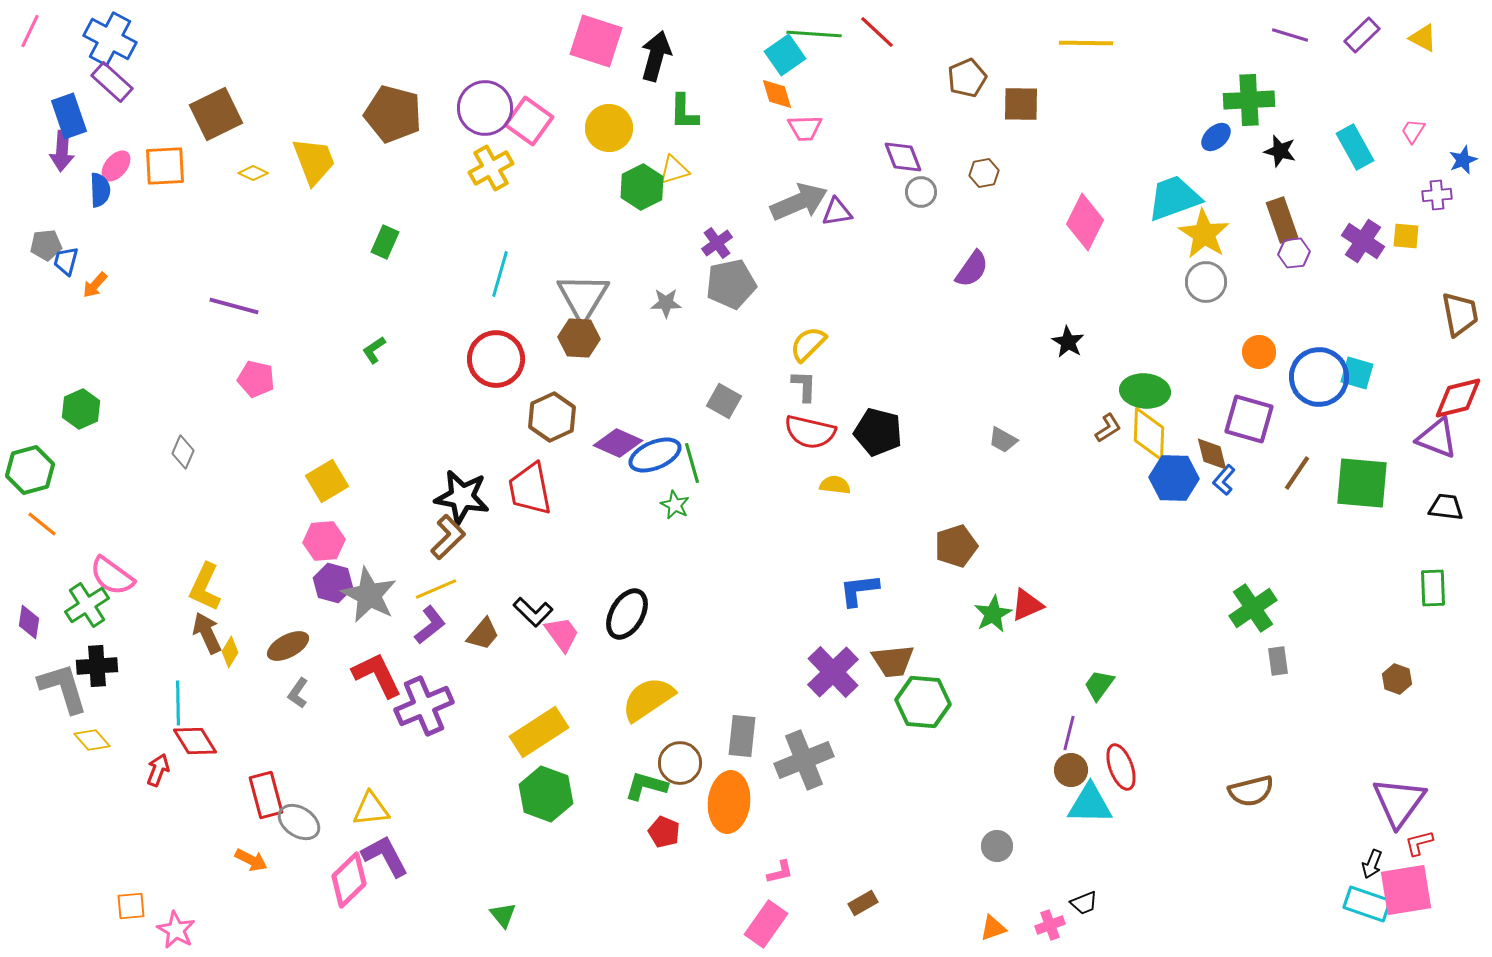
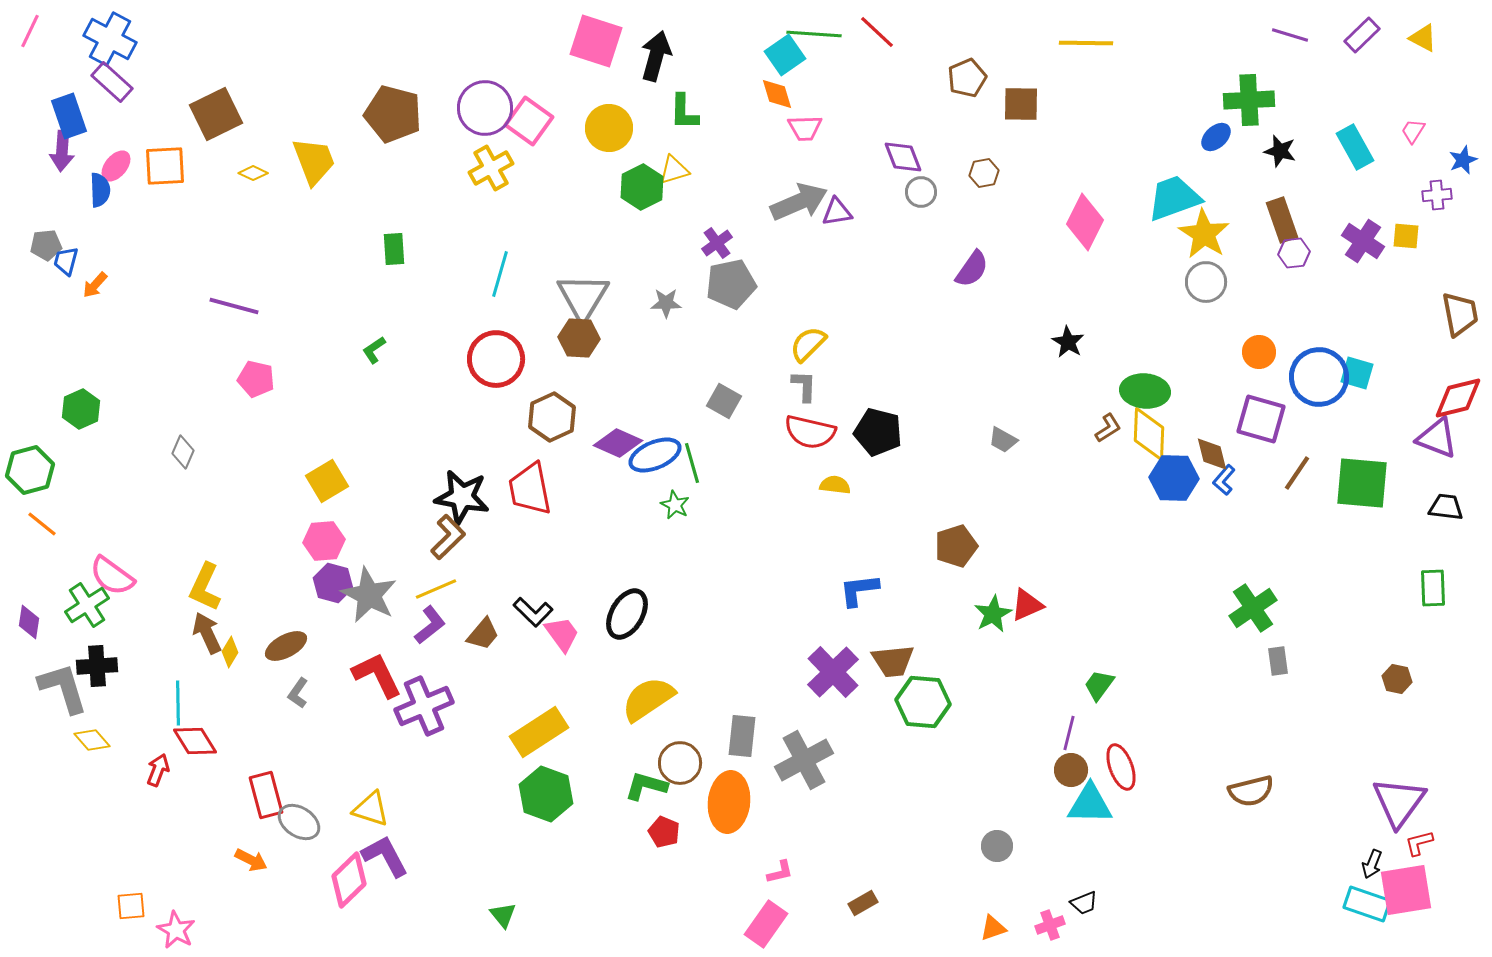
green rectangle at (385, 242): moved 9 px right, 7 px down; rotated 28 degrees counterclockwise
purple square at (1249, 419): moved 12 px right
brown ellipse at (288, 646): moved 2 px left
brown hexagon at (1397, 679): rotated 8 degrees counterclockwise
gray cross at (804, 760): rotated 6 degrees counterclockwise
yellow triangle at (371, 809): rotated 24 degrees clockwise
